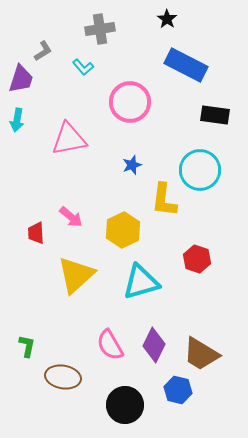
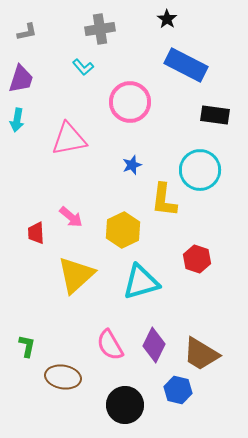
gray L-shape: moved 16 px left, 19 px up; rotated 20 degrees clockwise
